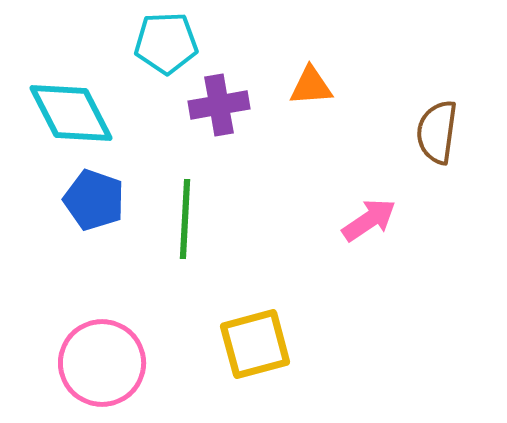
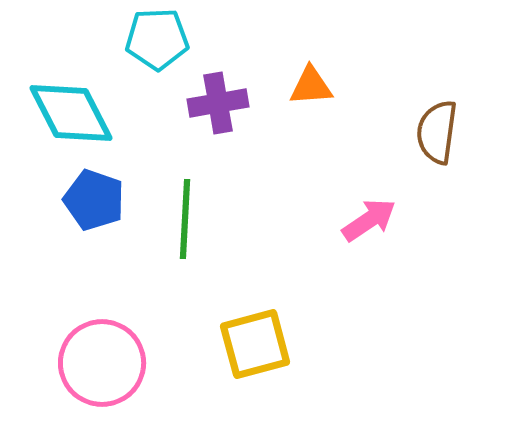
cyan pentagon: moved 9 px left, 4 px up
purple cross: moved 1 px left, 2 px up
